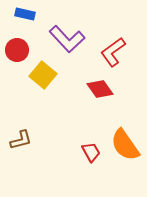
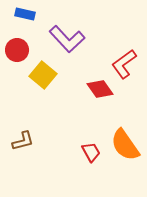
red L-shape: moved 11 px right, 12 px down
brown L-shape: moved 2 px right, 1 px down
